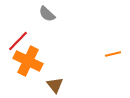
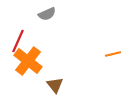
gray semicircle: rotated 66 degrees counterclockwise
red line: rotated 20 degrees counterclockwise
orange cross: rotated 12 degrees clockwise
